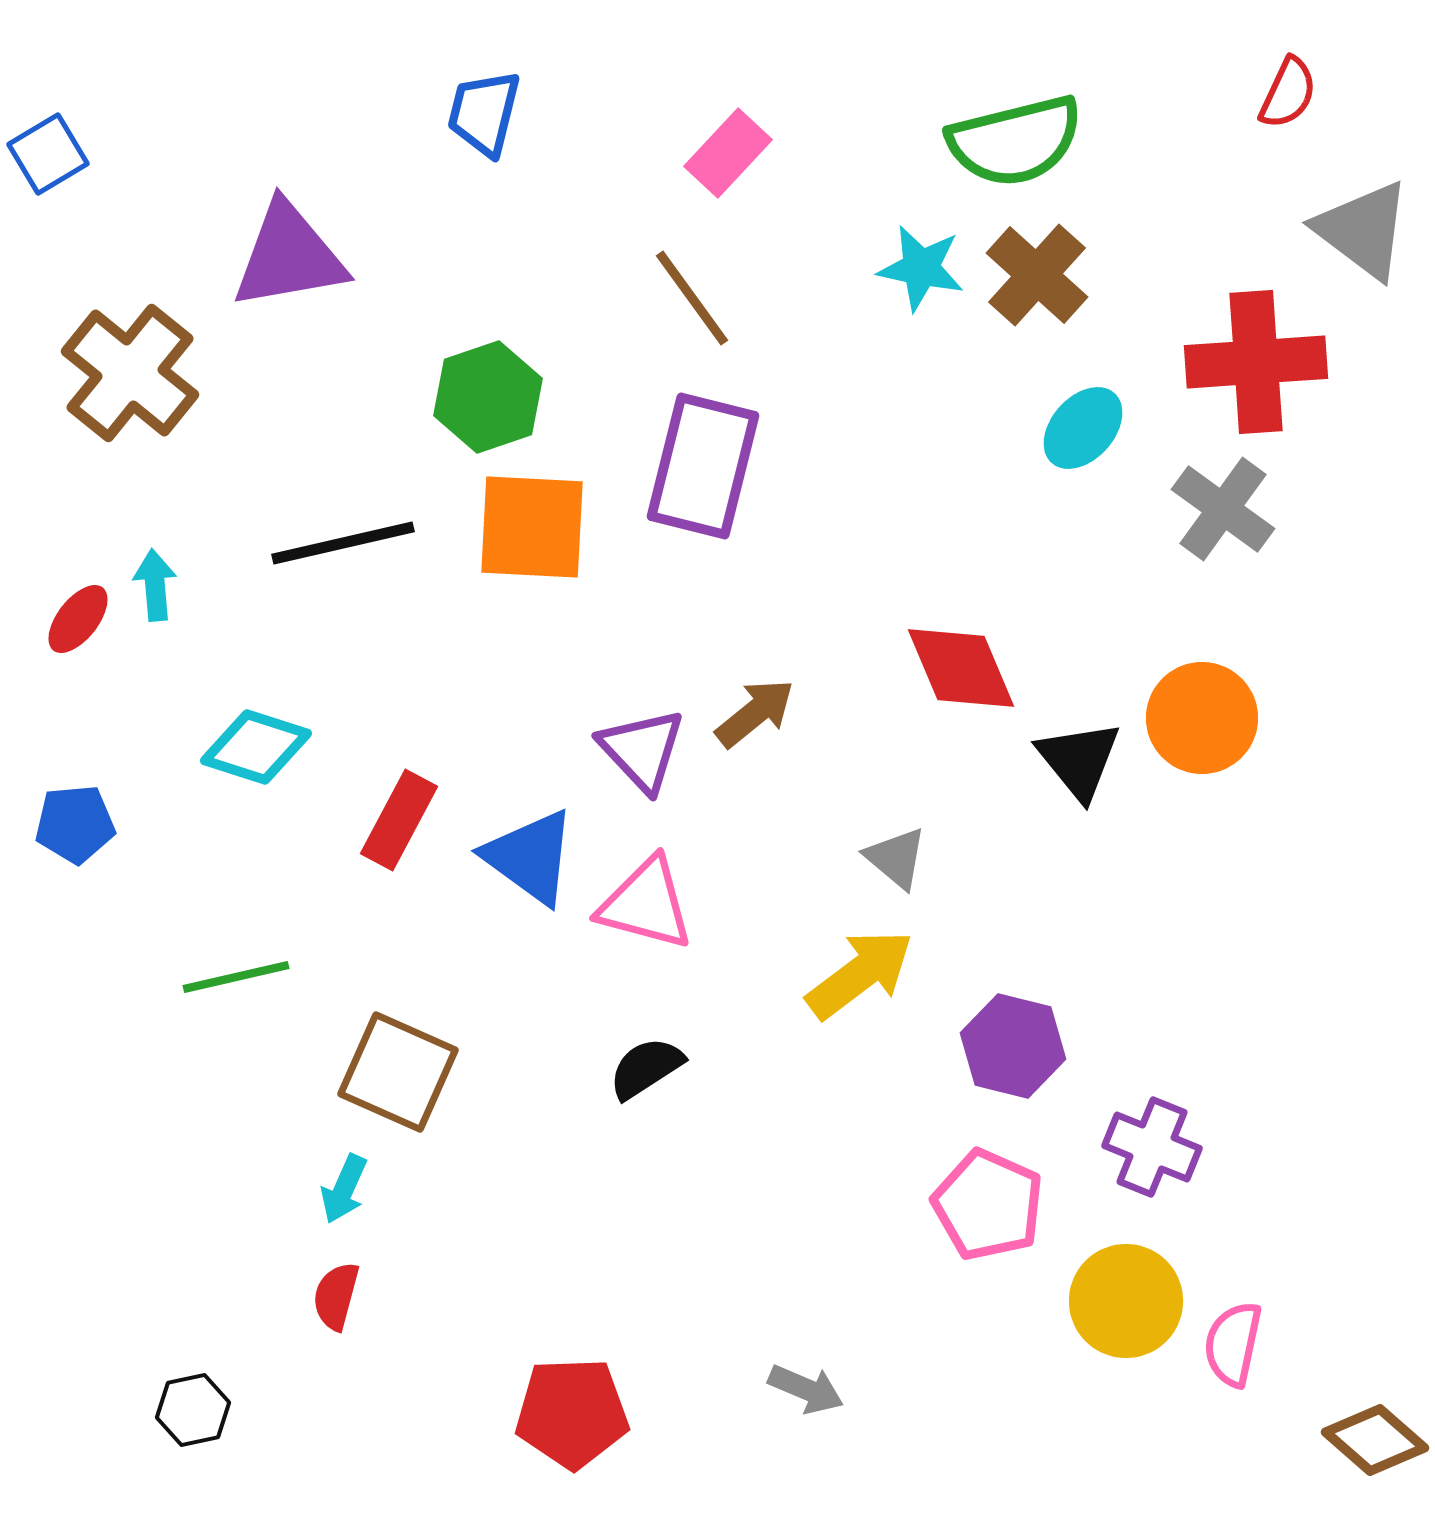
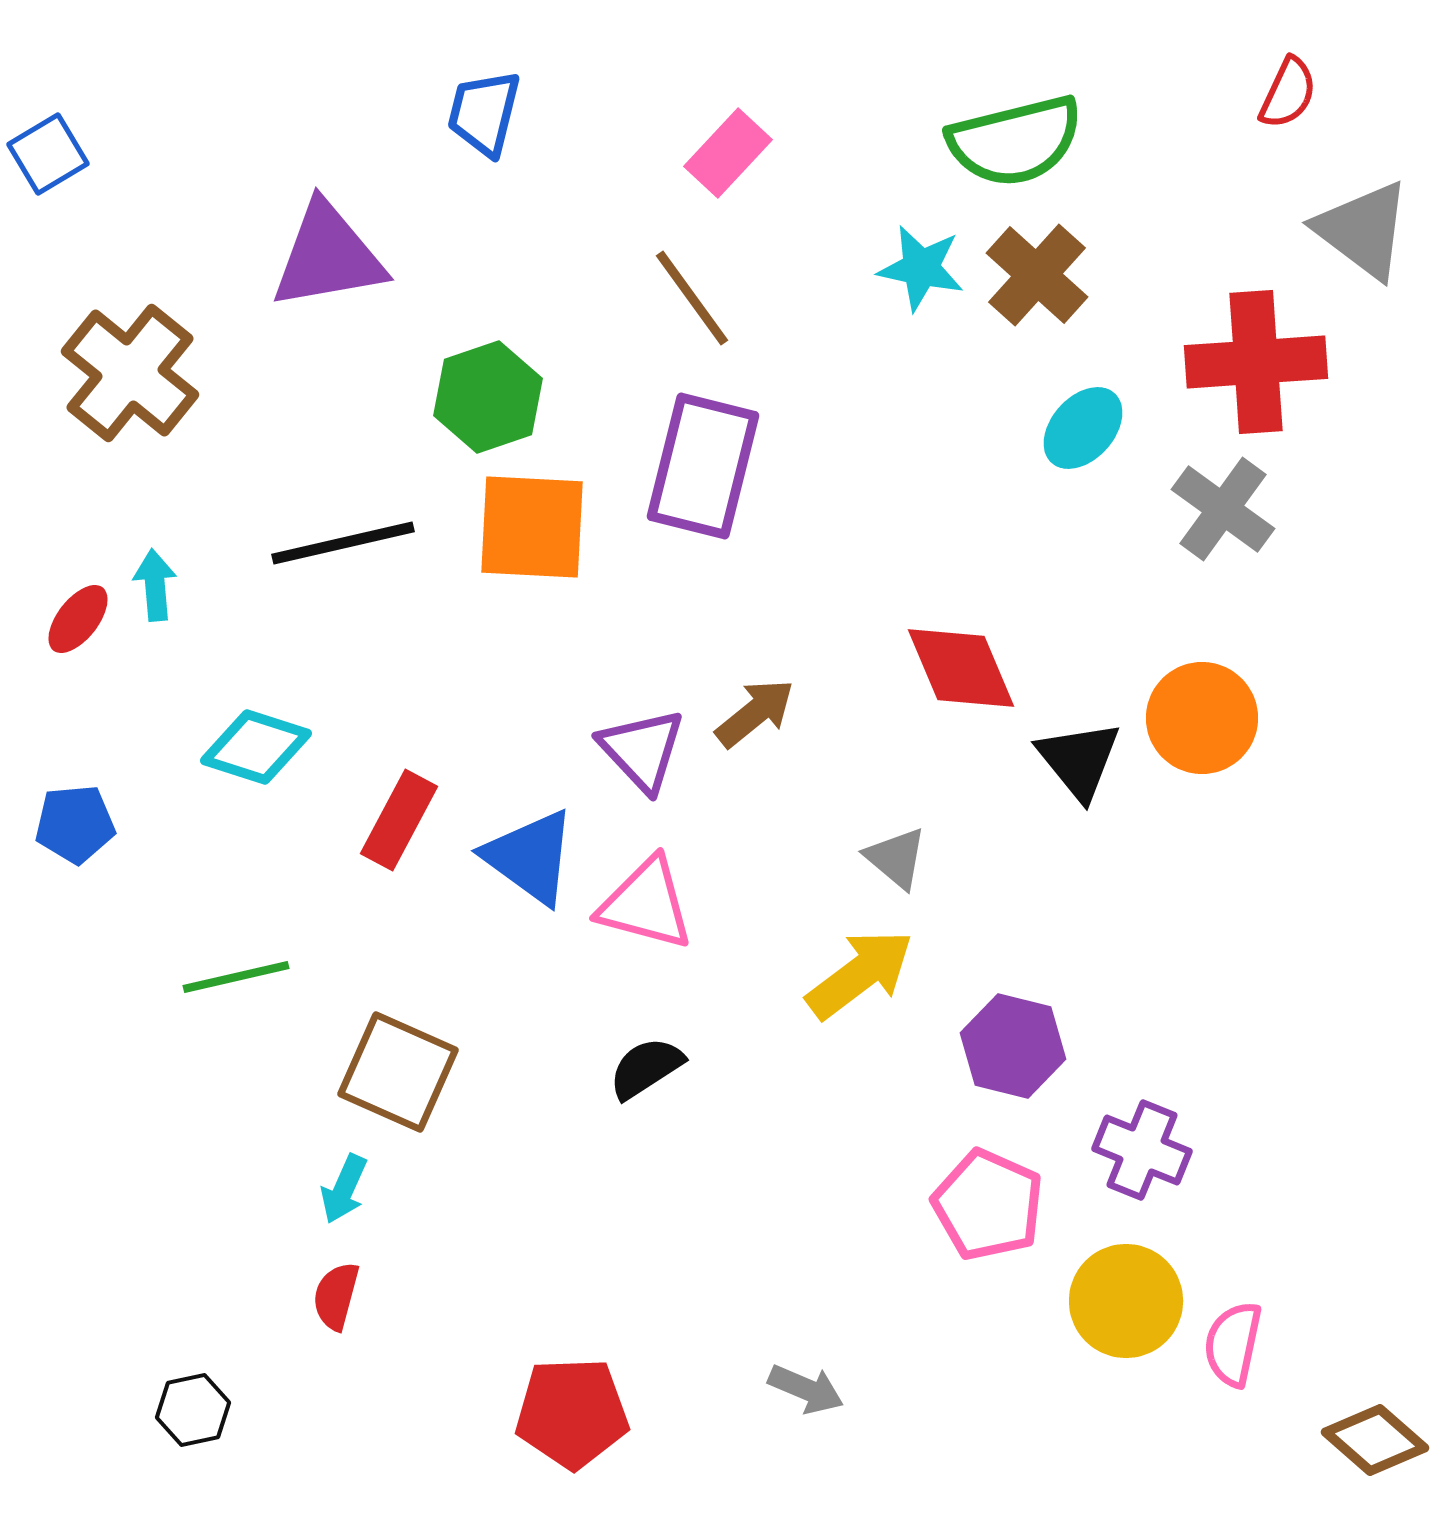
purple triangle at (289, 256): moved 39 px right
purple cross at (1152, 1147): moved 10 px left, 3 px down
